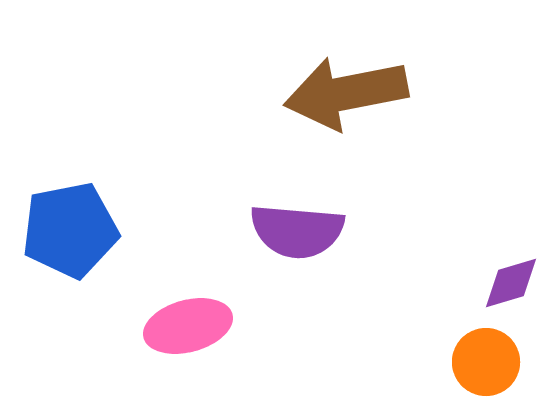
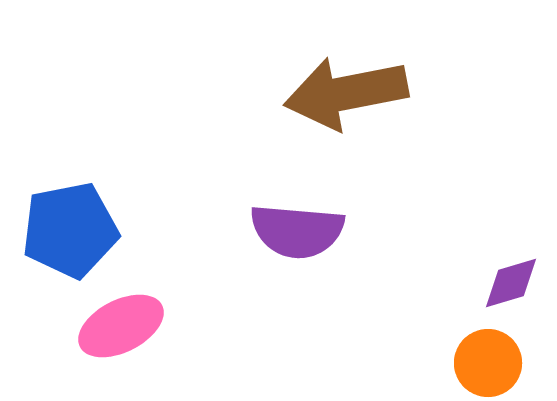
pink ellipse: moved 67 px left; rotated 12 degrees counterclockwise
orange circle: moved 2 px right, 1 px down
